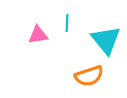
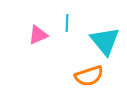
pink triangle: rotated 15 degrees counterclockwise
cyan triangle: moved 1 px left, 1 px down
